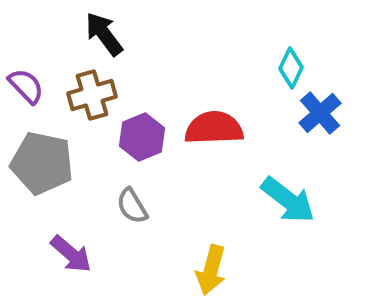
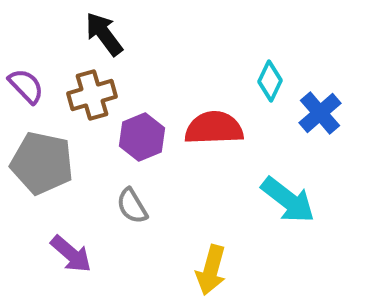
cyan diamond: moved 21 px left, 13 px down
